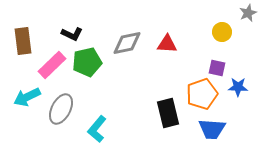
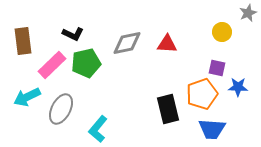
black L-shape: moved 1 px right
green pentagon: moved 1 px left, 1 px down
black rectangle: moved 4 px up
cyan L-shape: moved 1 px right
